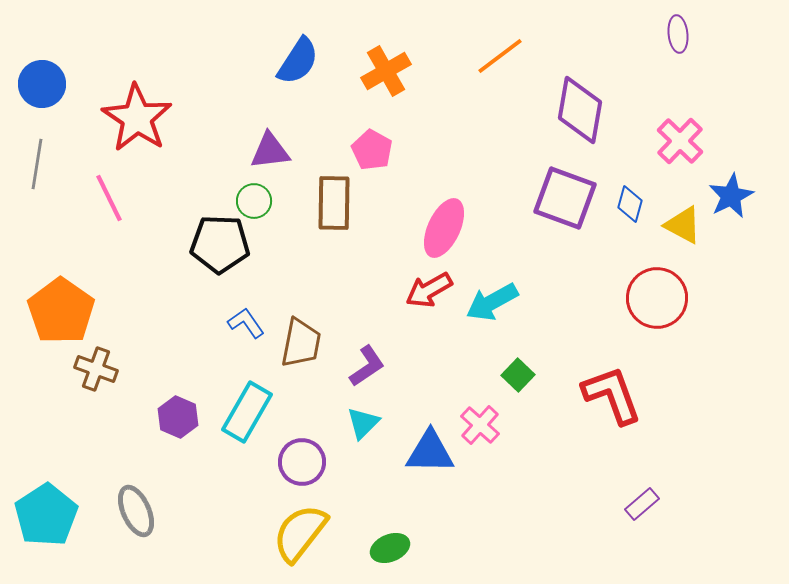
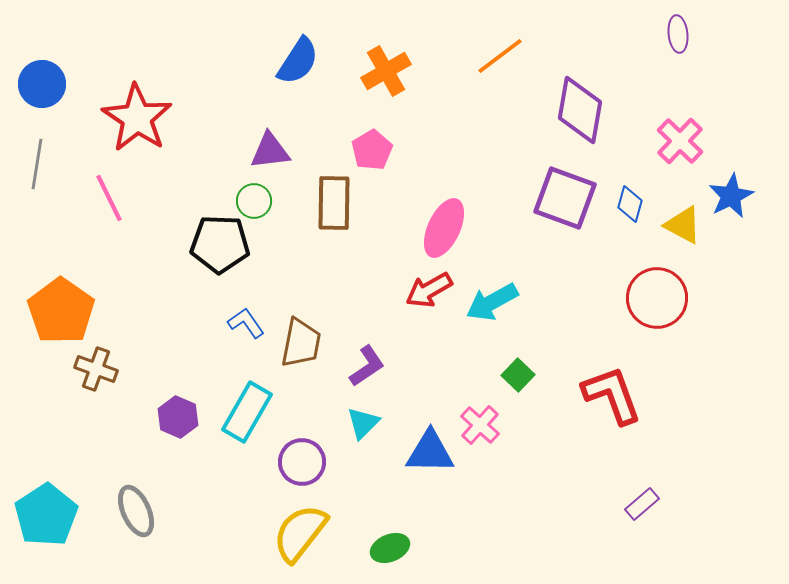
pink pentagon at (372, 150): rotated 12 degrees clockwise
